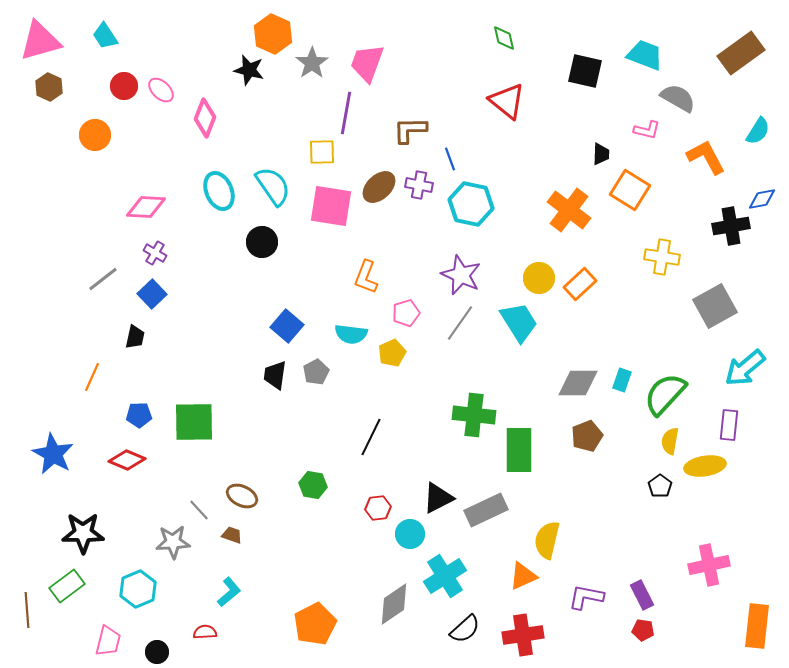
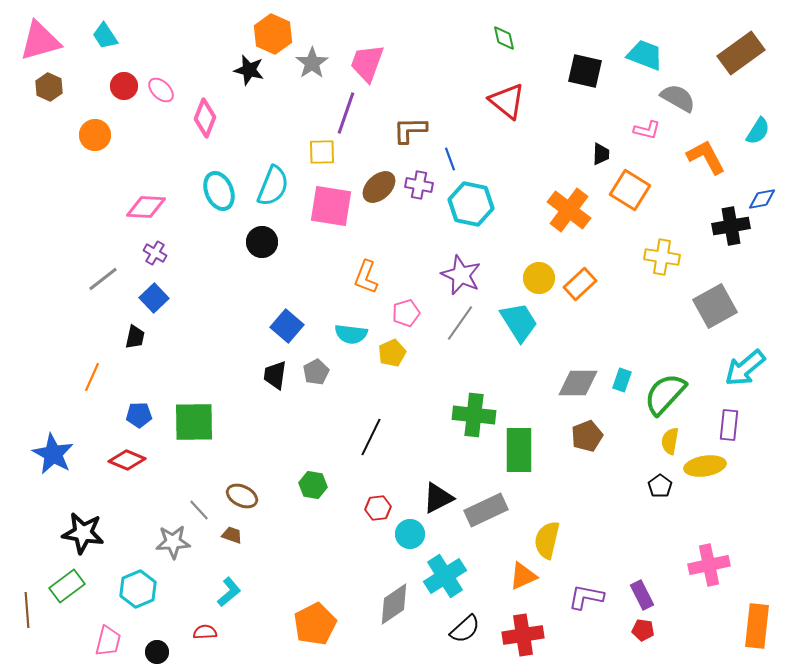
purple line at (346, 113): rotated 9 degrees clockwise
cyan semicircle at (273, 186): rotated 57 degrees clockwise
blue square at (152, 294): moved 2 px right, 4 px down
black star at (83, 533): rotated 9 degrees clockwise
